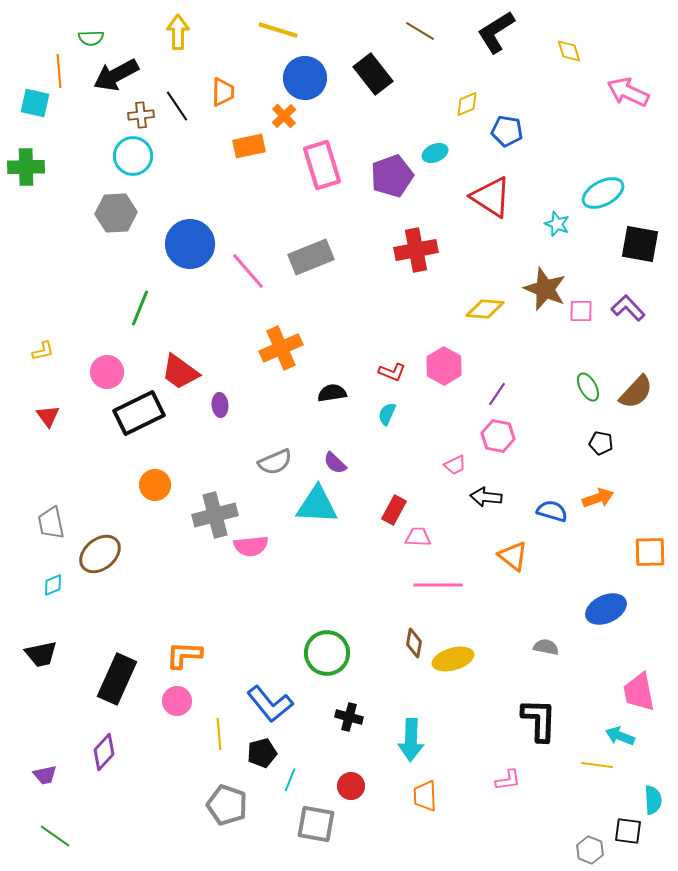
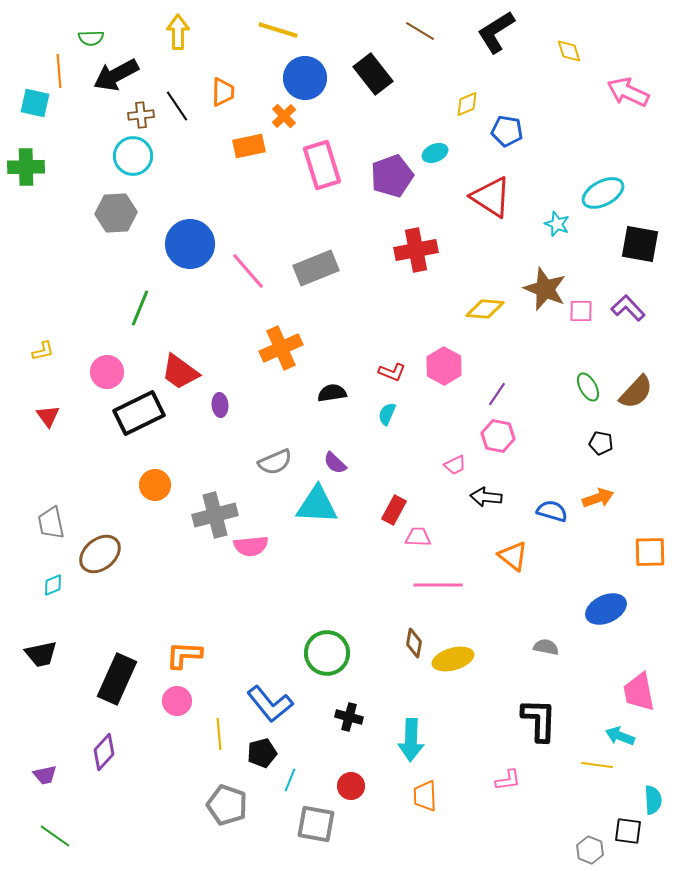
gray rectangle at (311, 257): moved 5 px right, 11 px down
